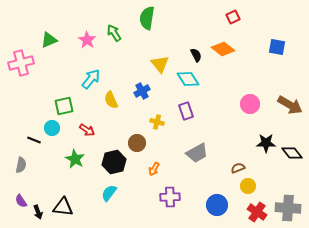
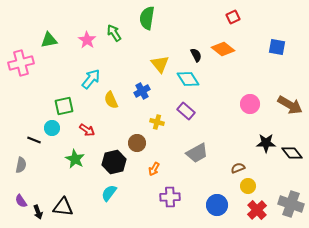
green triangle: rotated 12 degrees clockwise
purple rectangle: rotated 30 degrees counterclockwise
gray cross: moved 3 px right, 4 px up; rotated 15 degrees clockwise
red cross: moved 2 px up; rotated 12 degrees clockwise
